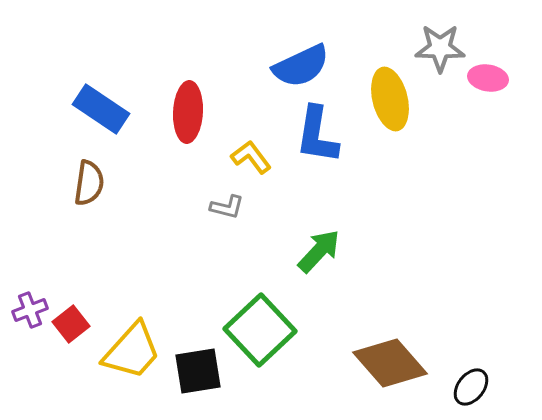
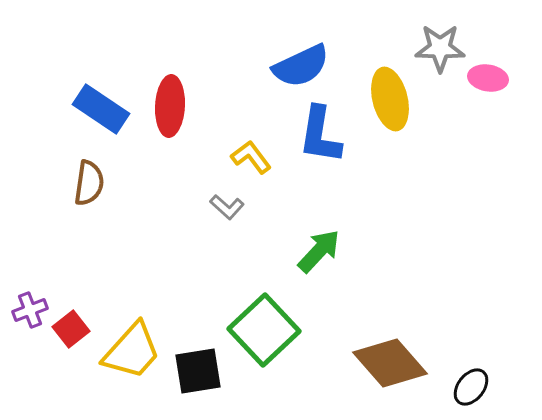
red ellipse: moved 18 px left, 6 px up
blue L-shape: moved 3 px right
gray L-shape: rotated 28 degrees clockwise
red square: moved 5 px down
green square: moved 4 px right
